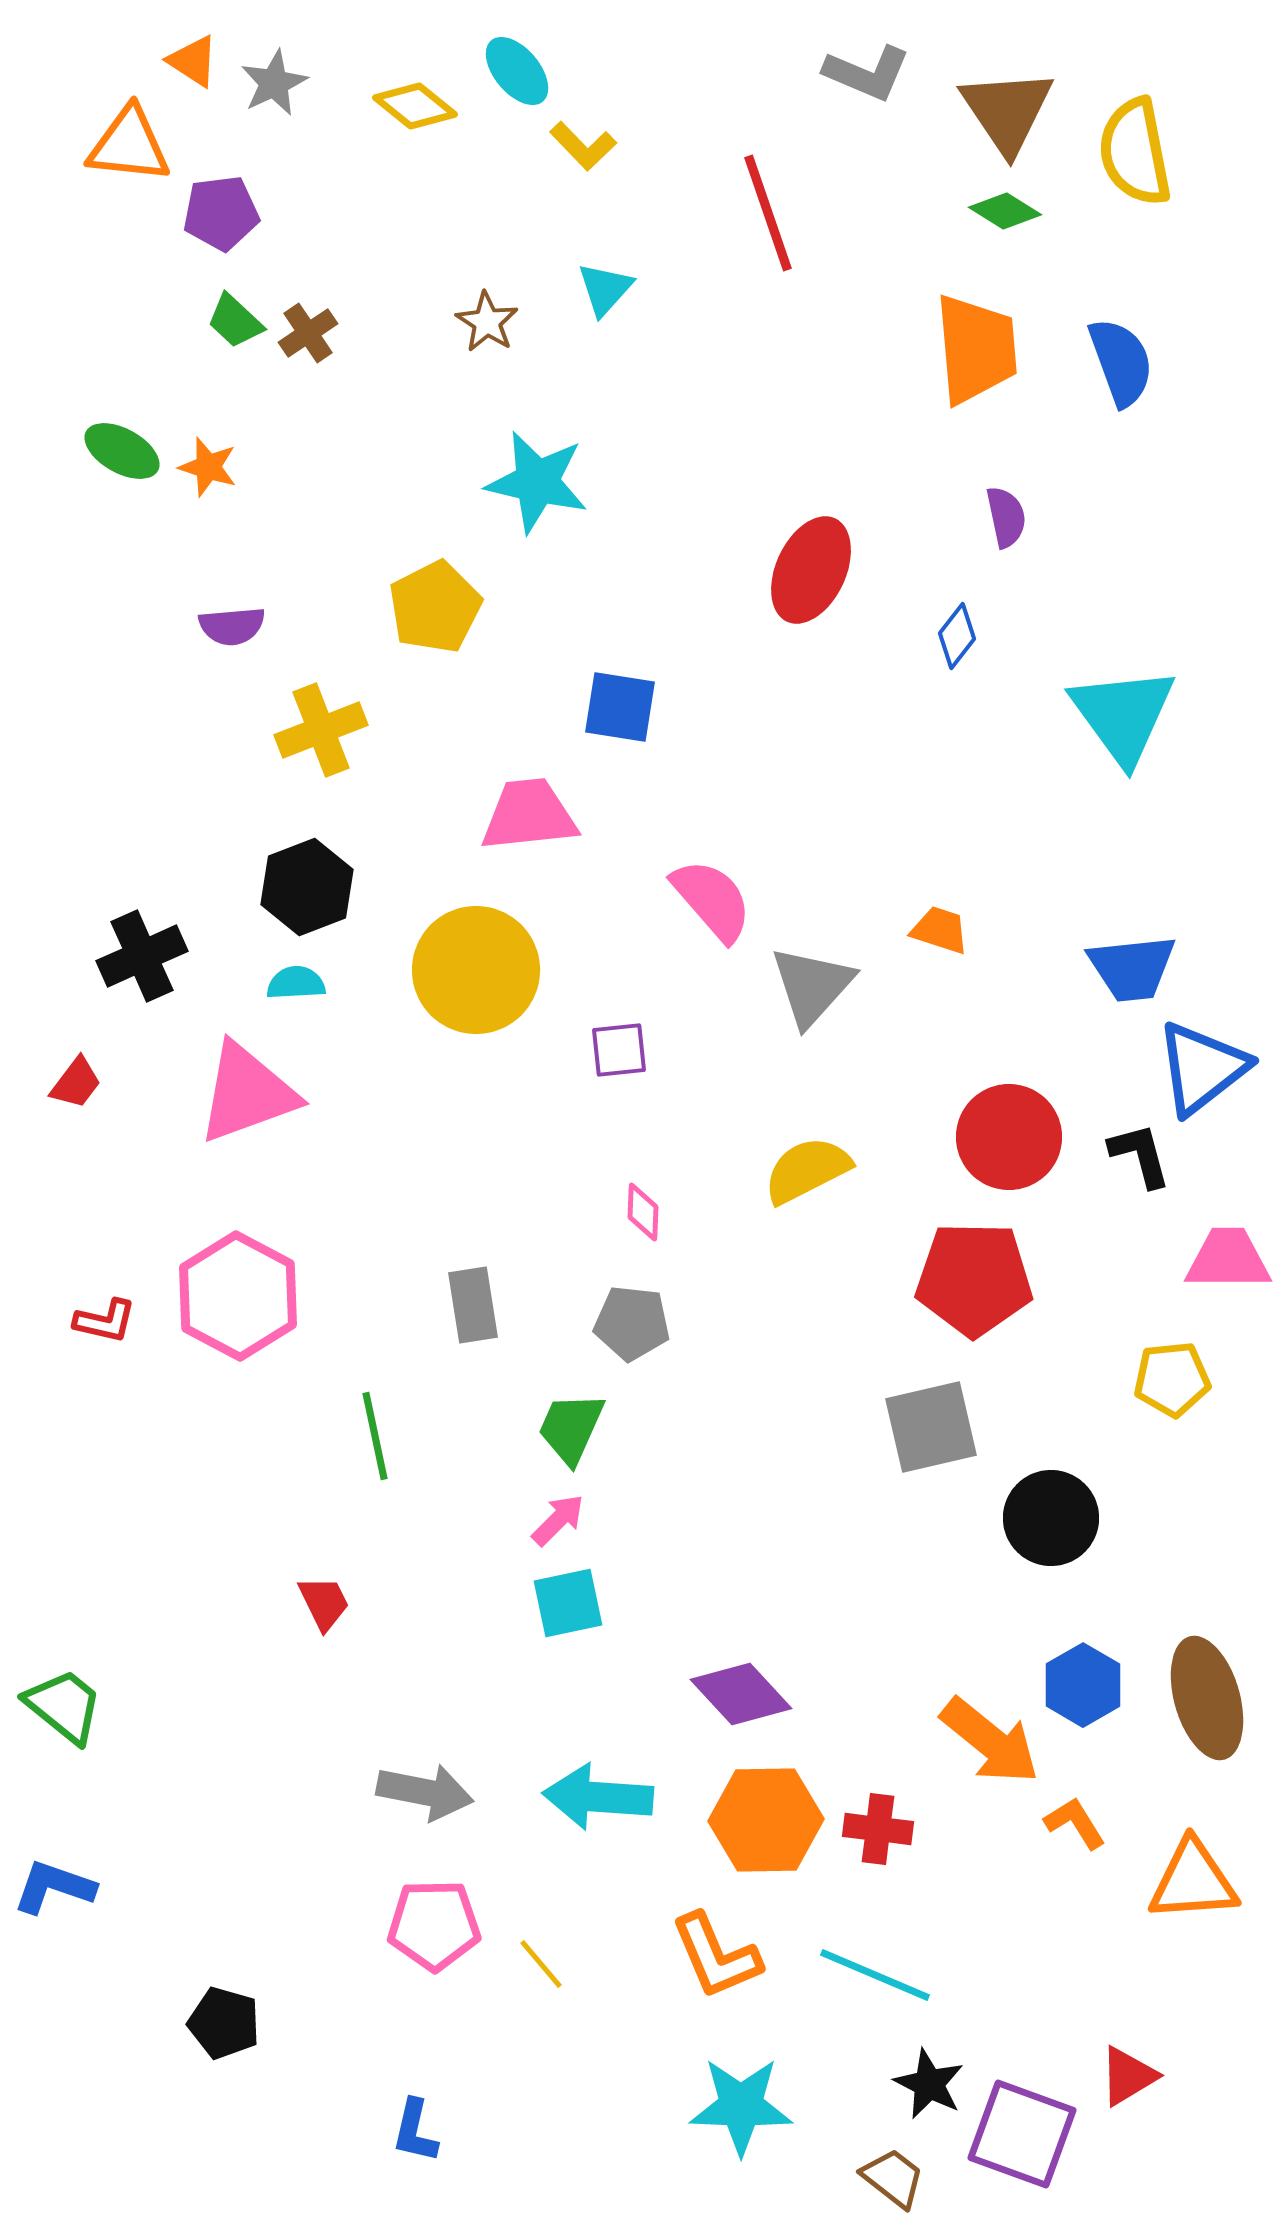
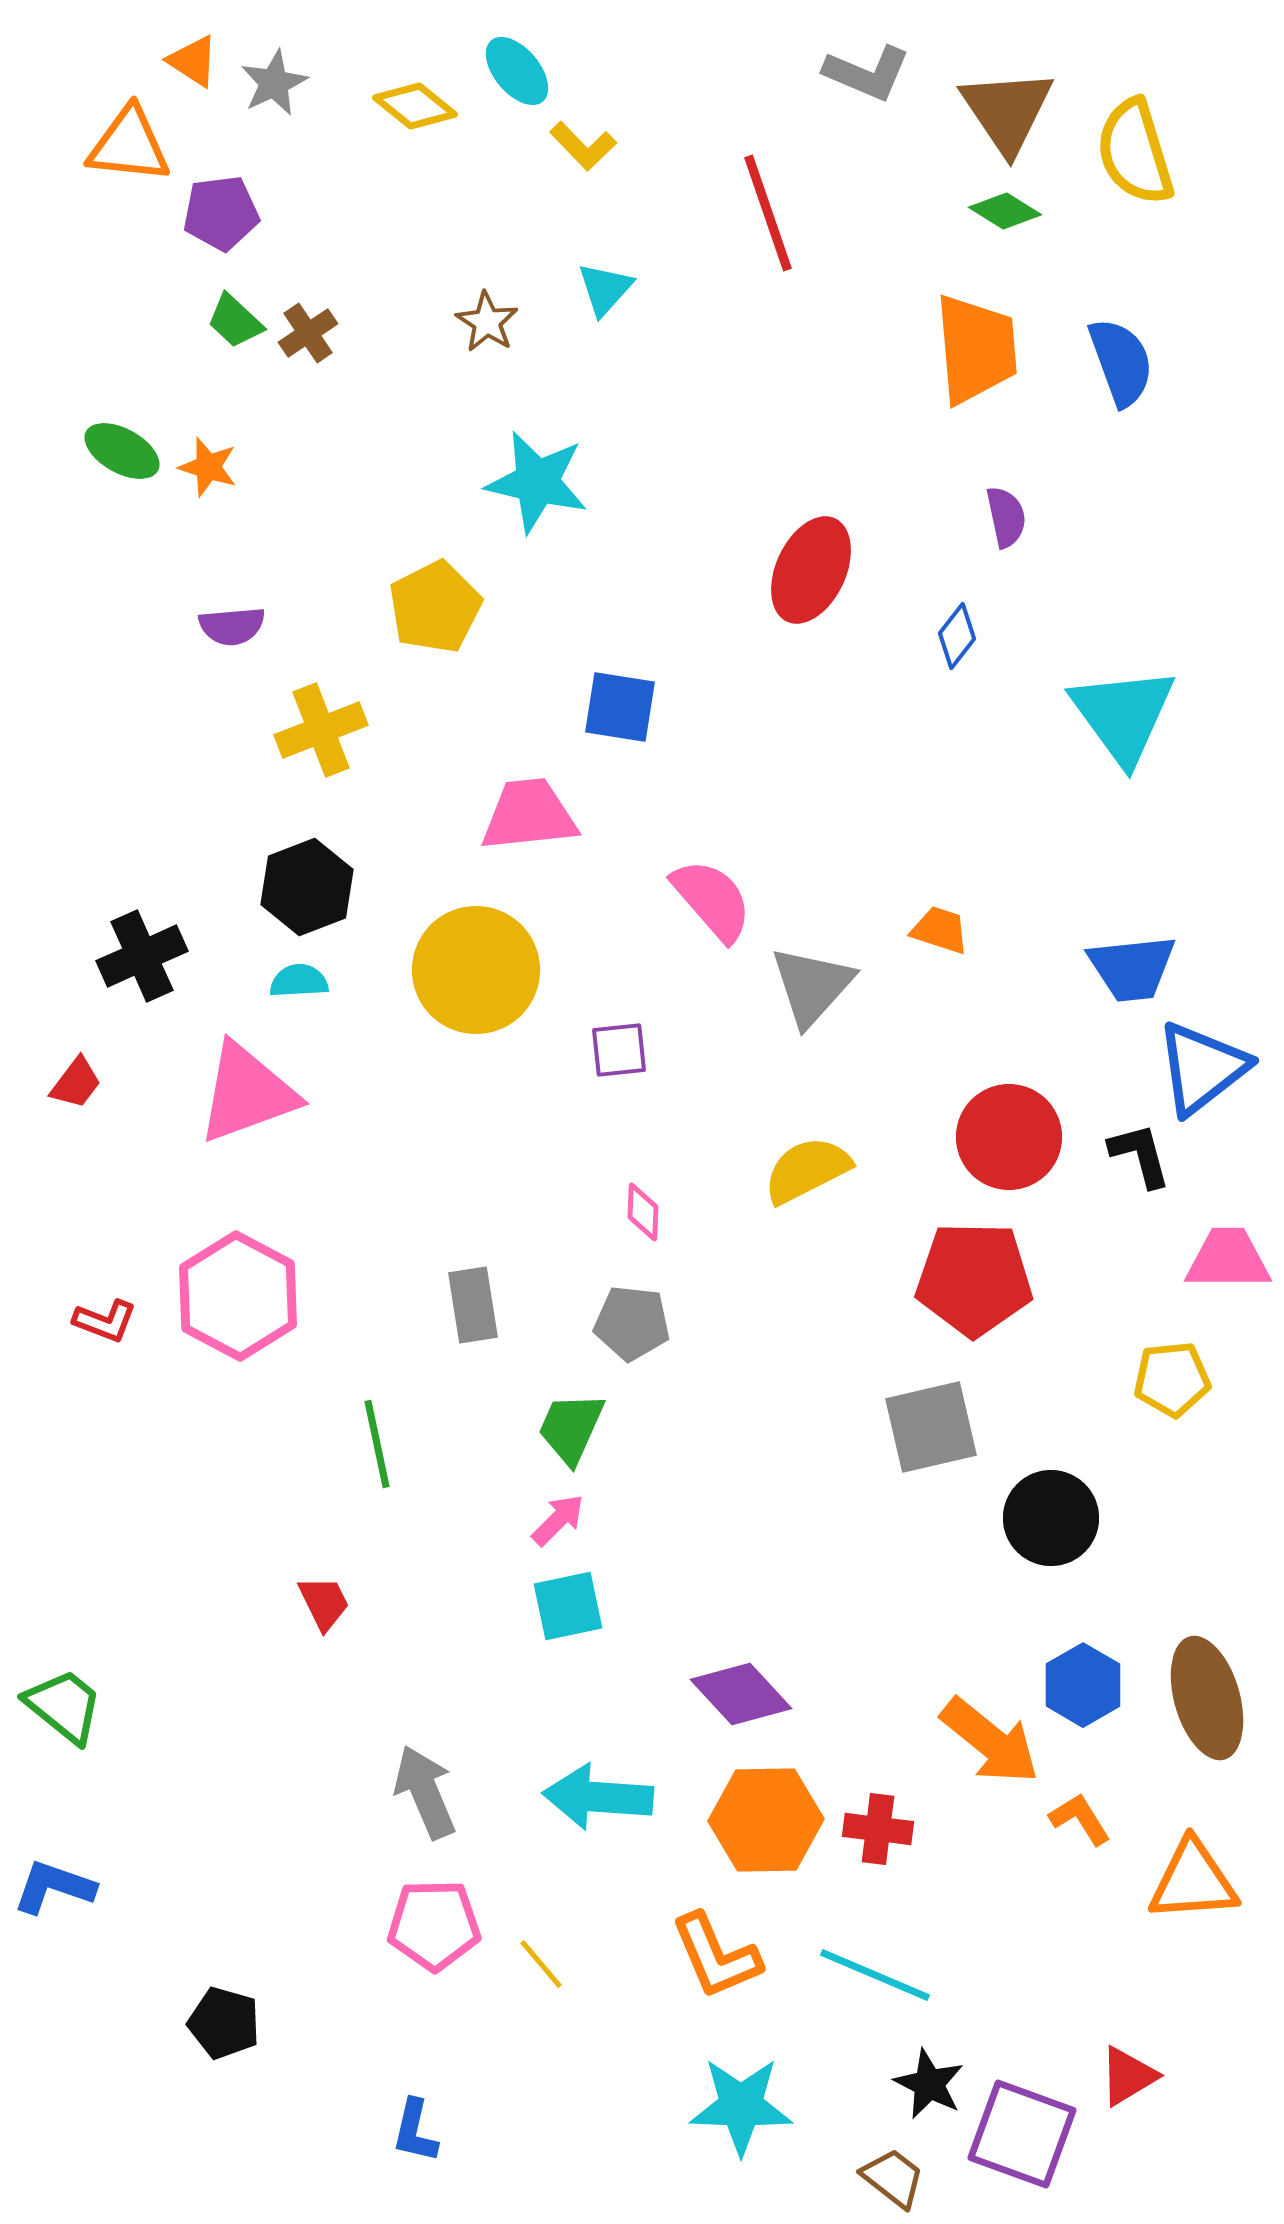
yellow semicircle at (1135, 152): rotated 6 degrees counterclockwise
cyan semicircle at (296, 983): moved 3 px right, 2 px up
red L-shape at (105, 1321): rotated 8 degrees clockwise
green line at (375, 1436): moved 2 px right, 8 px down
cyan square at (568, 1603): moved 3 px down
gray arrow at (425, 1792): rotated 124 degrees counterclockwise
orange L-shape at (1075, 1823): moved 5 px right, 4 px up
